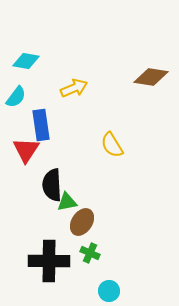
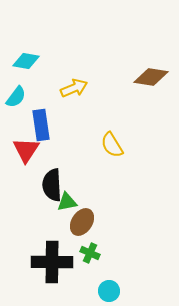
black cross: moved 3 px right, 1 px down
